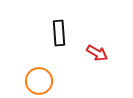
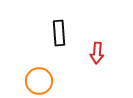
red arrow: rotated 65 degrees clockwise
